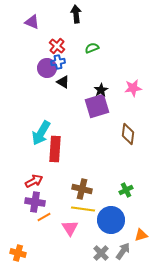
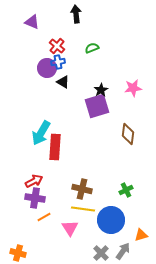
red rectangle: moved 2 px up
purple cross: moved 4 px up
